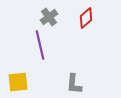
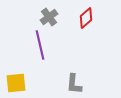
yellow square: moved 2 px left, 1 px down
